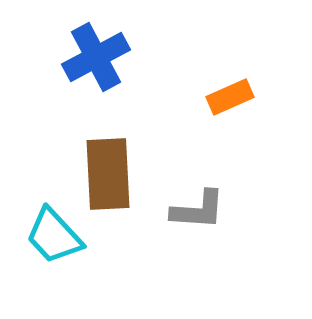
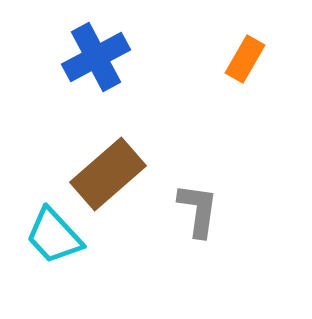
orange rectangle: moved 15 px right, 38 px up; rotated 36 degrees counterclockwise
brown rectangle: rotated 52 degrees clockwise
gray L-shape: rotated 86 degrees counterclockwise
